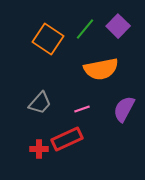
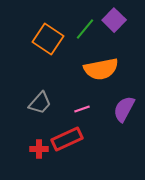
purple square: moved 4 px left, 6 px up
